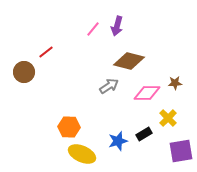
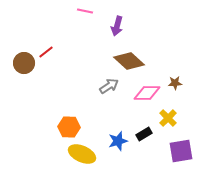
pink line: moved 8 px left, 18 px up; rotated 63 degrees clockwise
brown diamond: rotated 28 degrees clockwise
brown circle: moved 9 px up
